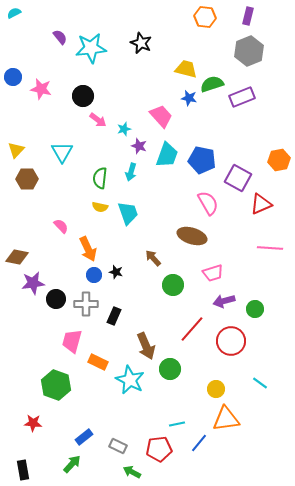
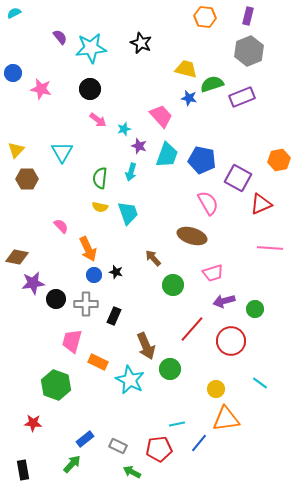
blue circle at (13, 77): moved 4 px up
black circle at (83, 96): moved 7 px right, 7 px up
blue rectangle at (84, 437): moved 1 px right, 2 px down
